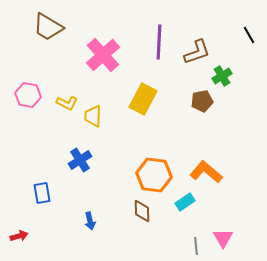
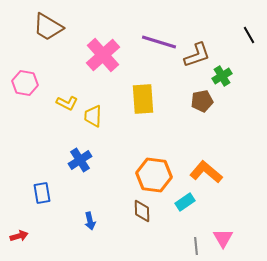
purple line: rotated 76 degrees counterclockwise
brown L-shape: moved 3 px down
pink hexagon: moved 3 px left, 12 px up
yellow rectangle: rotated 32 degrees counterclockwise
